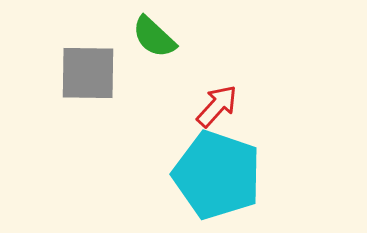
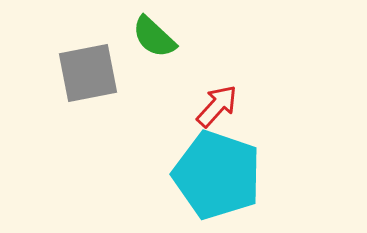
gray square: rotated 12 degrees counterclockwise
